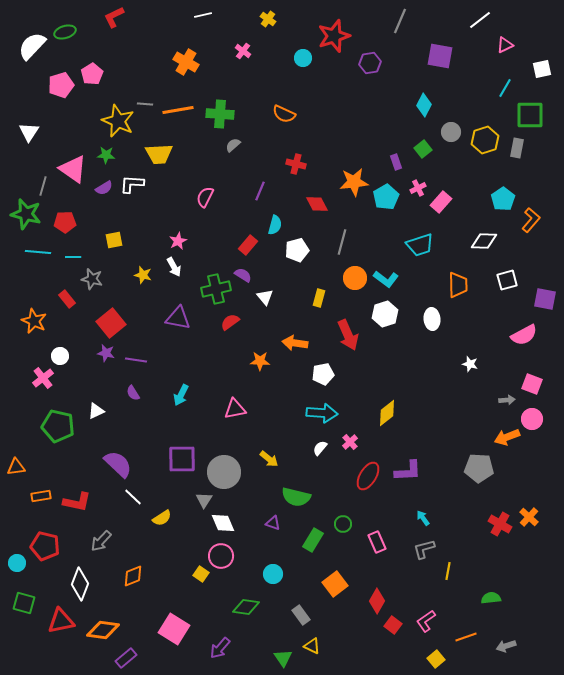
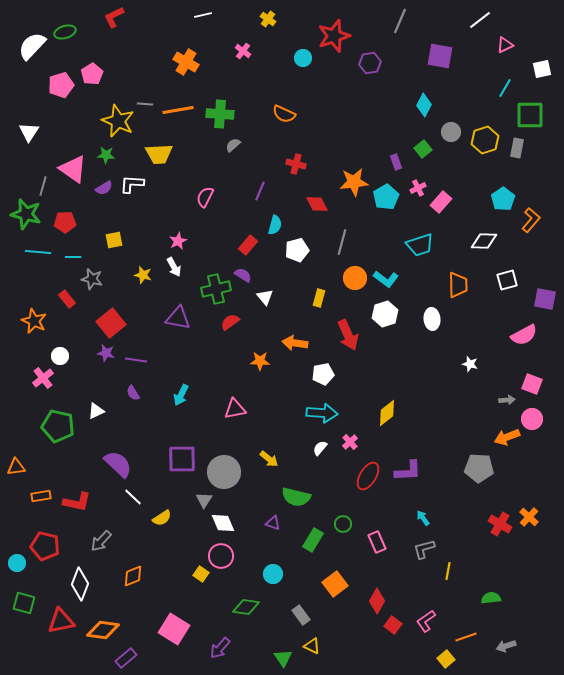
yellow square at (436, 659): moved 10 px right
